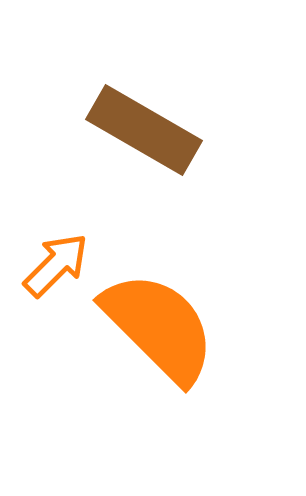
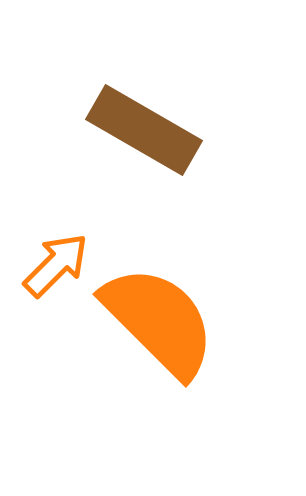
orange semicircle: moved 6 px up
